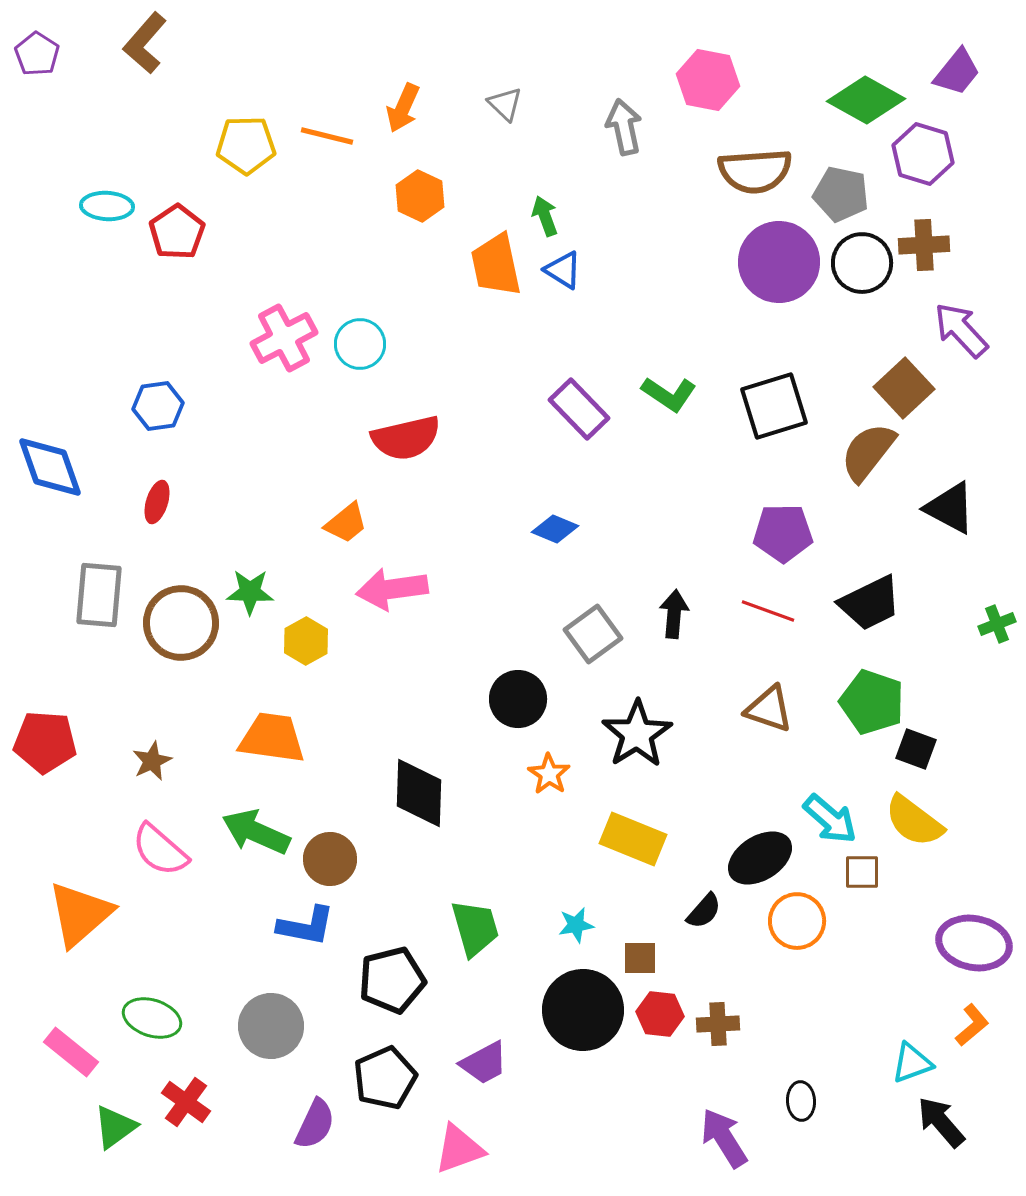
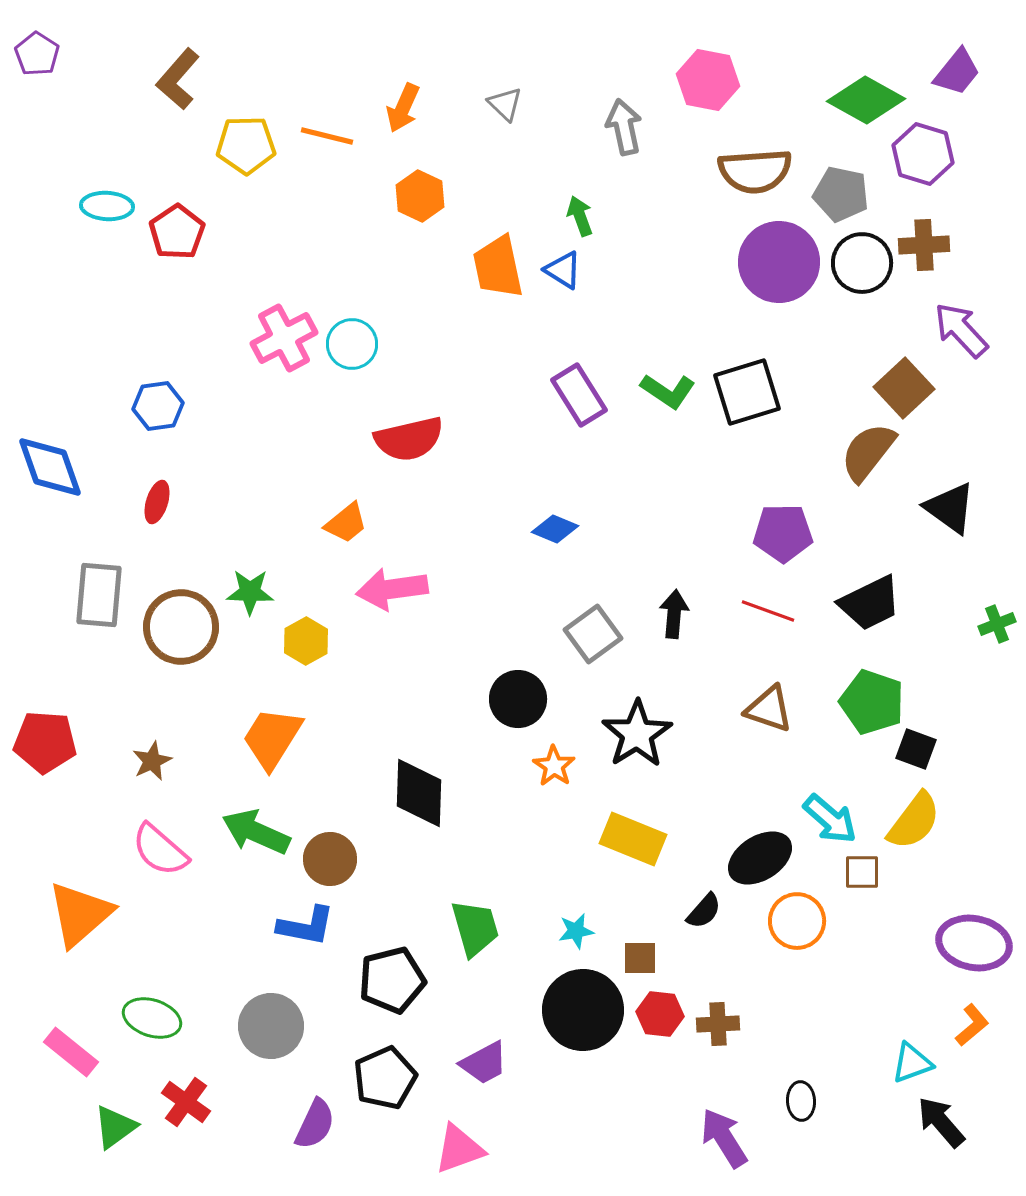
brown L-shape at (145, 43): moved 33 px right, 36 px down
green arrow at (545, 216): moved 35 px right
orange trapezoid at (496, 265): moved 2 px right, 2 px down
cyan circle at (360, 344): moved 8 px left
green L-shape at (669, 394): moved 1 px left, 3 px up
black square at (774, 406): moved 27 px left, 14 px up
purple rectangle at (579, 409): moved 14 px up; rotated 12 degrees clockwise
red semicircle at (406, 438): moved 3 px right, 1 px down
black triangle at (950, 508): rotated 8 degrees clockwise
brown circle at (181, 623): moved 4 px down
orange trapezoid at (272, 738): rotated 66 degrees counterclockwise
orange star at (549, 774): moved 5 px right, 8 px up
yellow semicircle at (914, 821): rotated 90 degrees counterclockwise
cyan star at (576, 925): moved 6 px down
